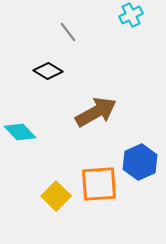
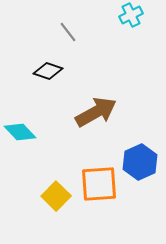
black diamond: rotated 12 degrees counterclockwise
